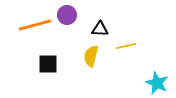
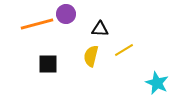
purple circle: moved 1 px left, 1 px up
orange line: moved 2 px right, 1 px up
yellow line: moved 2 px left, 4 px down; rotated 18 degrees counterclockwise
